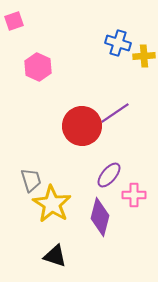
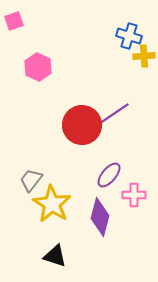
blue cross: moved 11 px right, 7 px up
red circle: moved 1 px up
gray trapezoid: rotated 125 degrees counterclockwise
